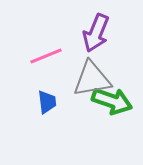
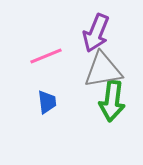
gray triangle: moved 11 px right, 9 px up
green arrow: rotated 78 degrees clockwise
